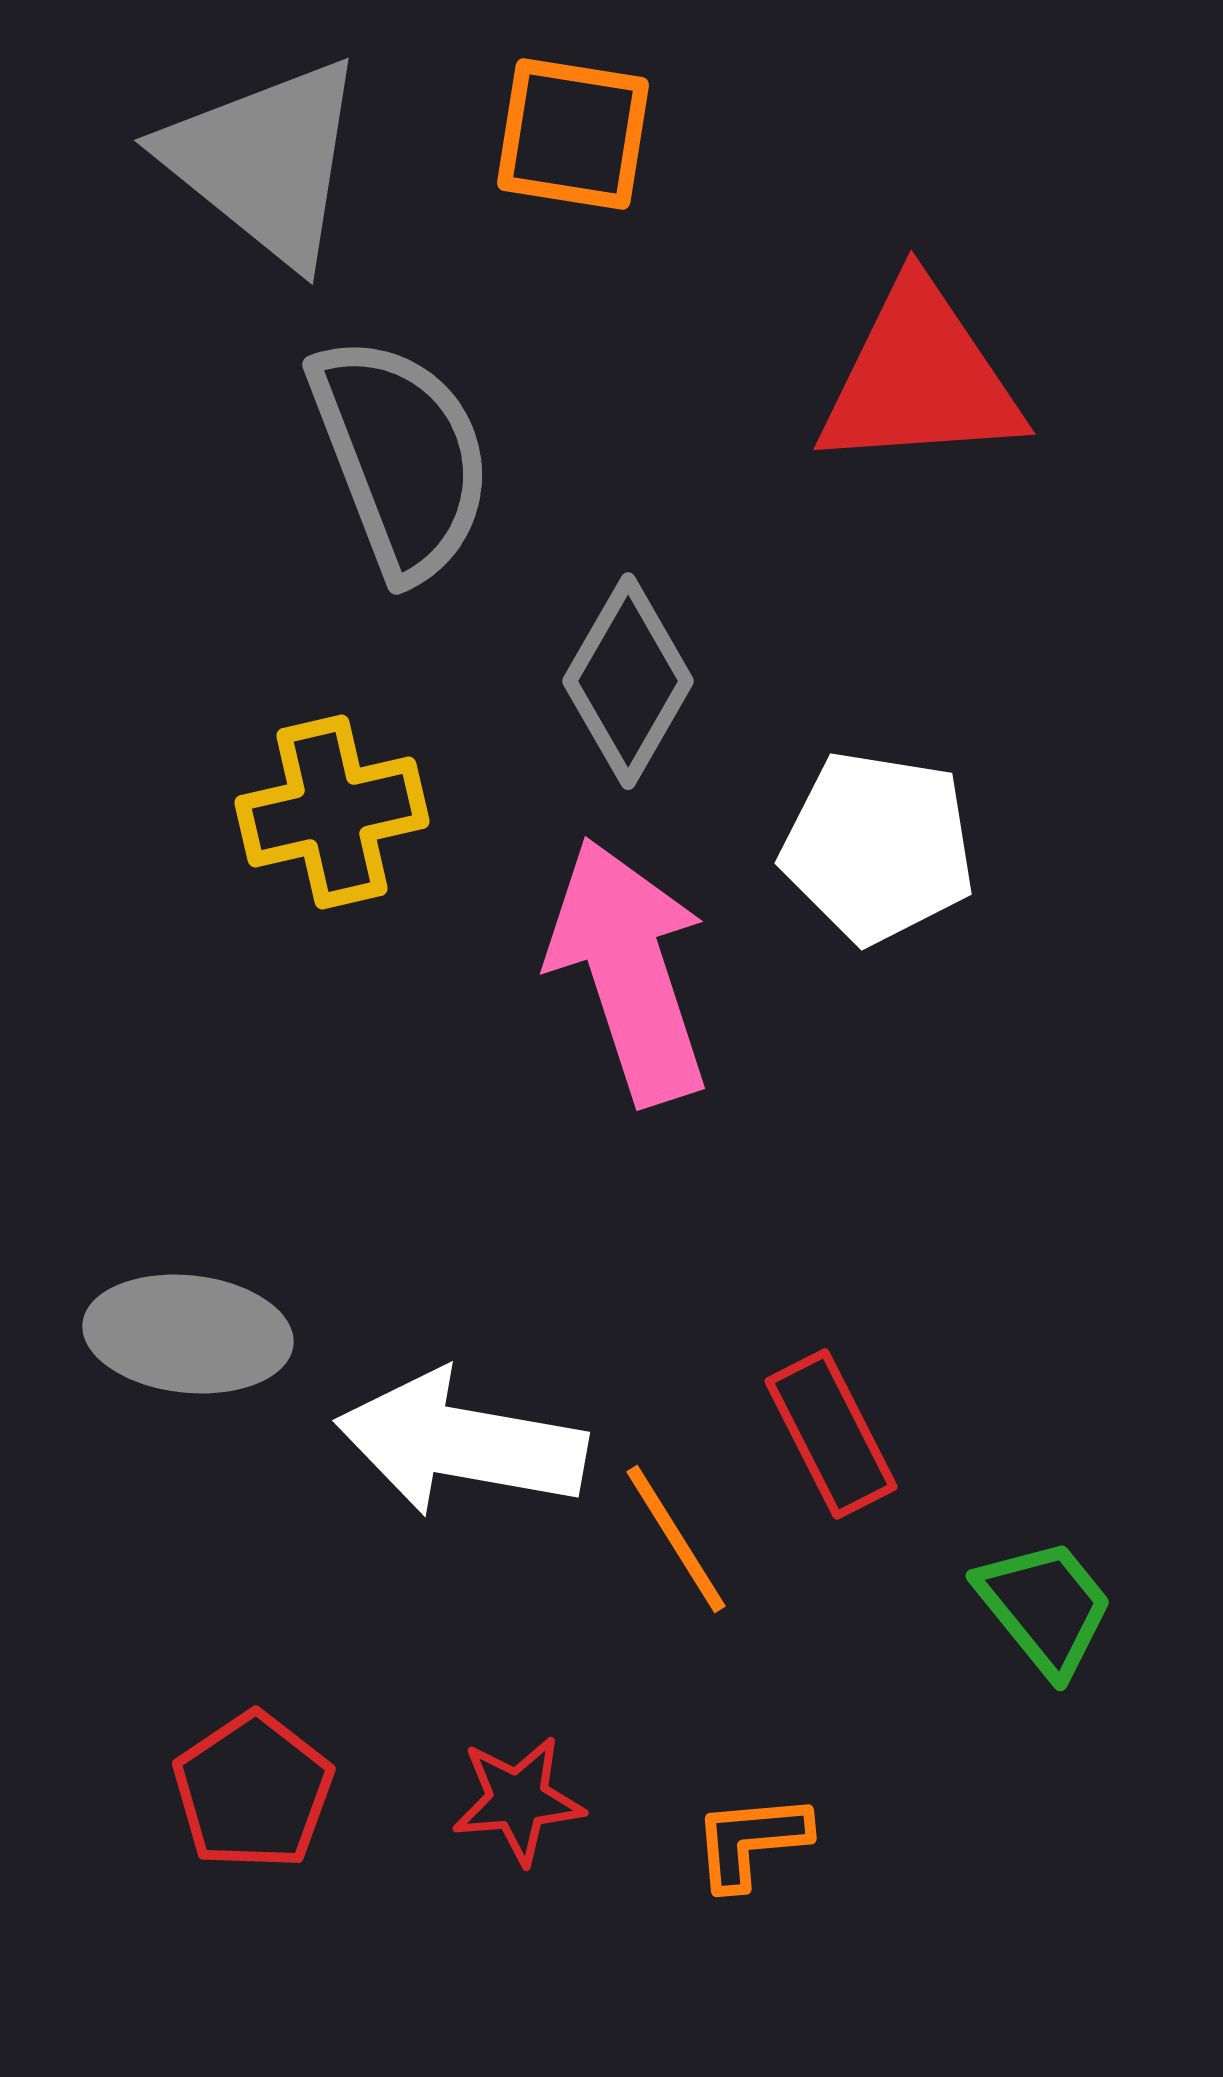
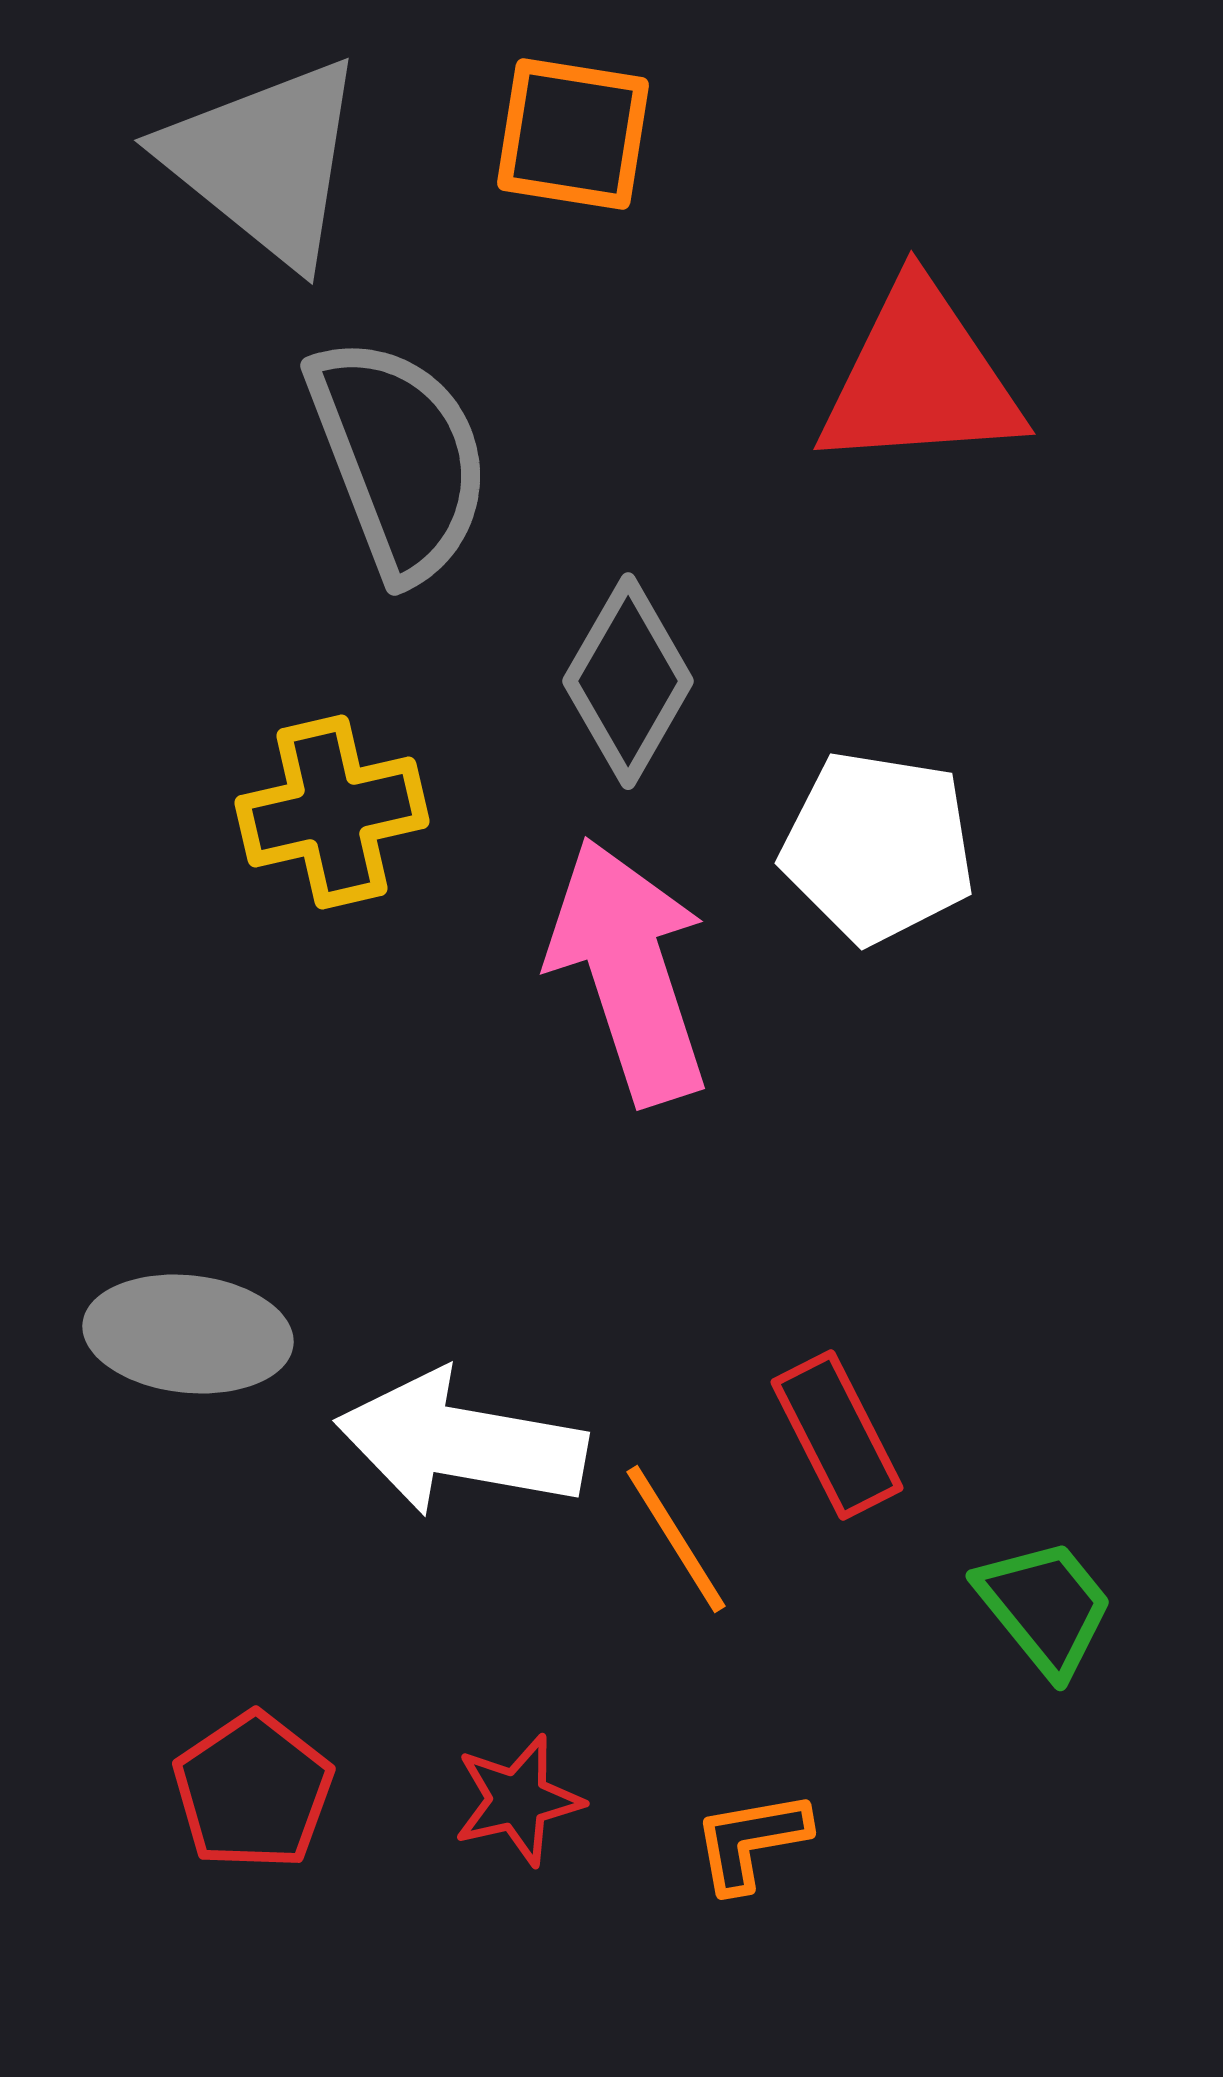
gray semicircle: moved 2 px left, 1 px down
red rectangle: moved 6 px right, 1 px down
red star: rotated 8 degrees counterclockwise
orange L-shape: rotated 5 degrees counterclockwise
